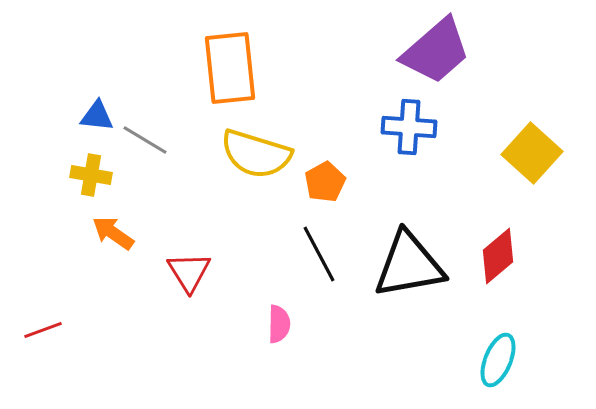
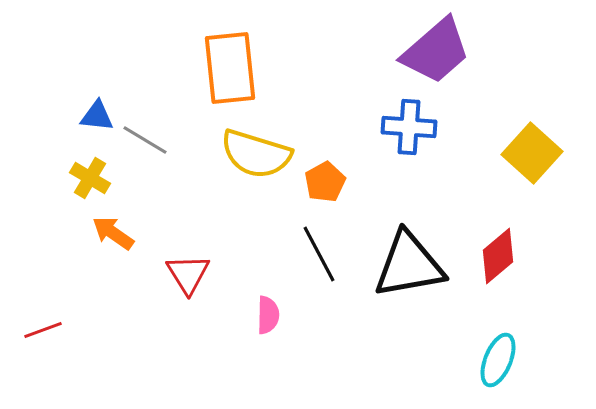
yellow cross: moved 1 px left, 3 px down; rotated 21 degrees clockwise
red triangle: moved 1 px left, 2 px down
pink semicircle: moved 11 px left, 9 px up
